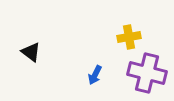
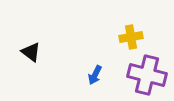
yellow cross: moved 2 px right
purple cross: moved 2 px down
